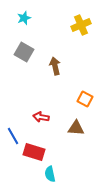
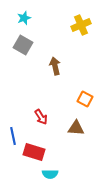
gray square: moved 1 px left, 7 px up
red arrow: rotated 133 degrees counterclockwise
blue line: rotated 18 degrees clockwise
cyan semicircle: rotated 77 degrees counterclockwise
